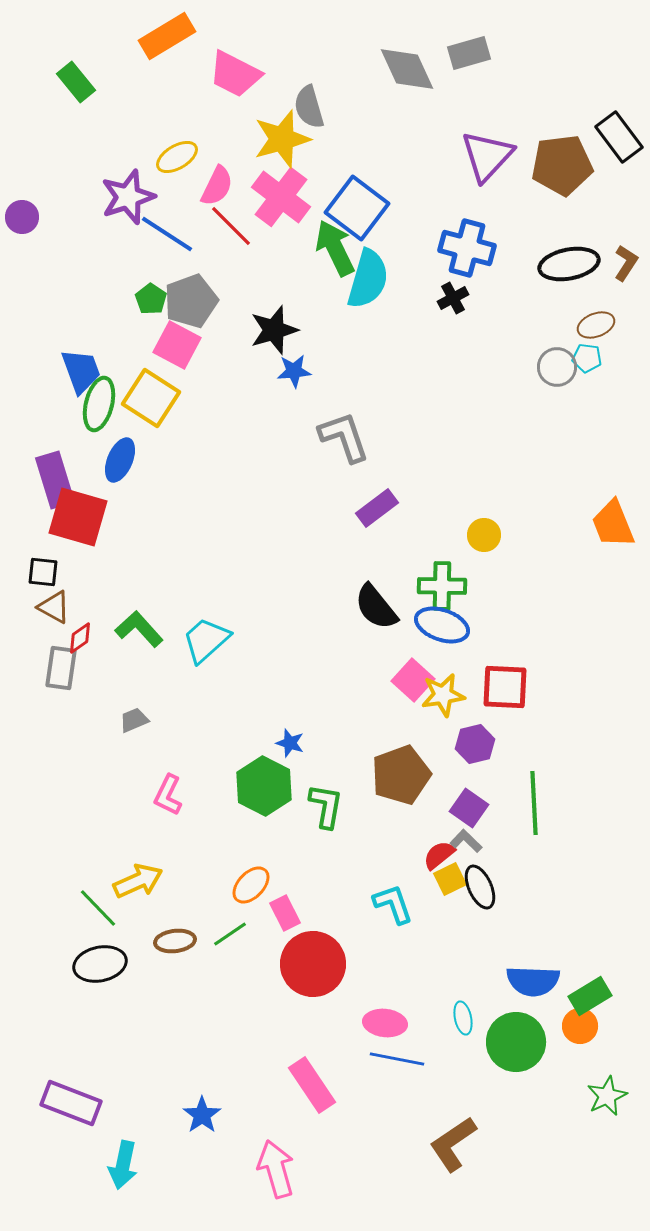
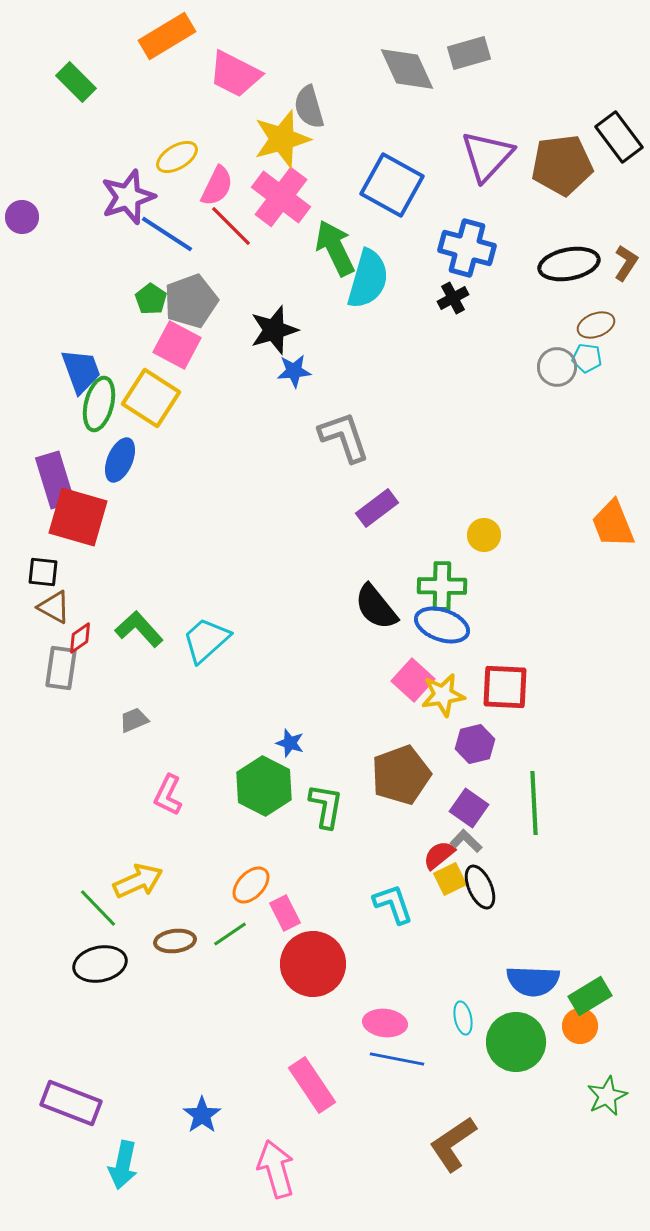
green rectangle at (76, 82): rotated 6 degrees counterclockwise
blue square at (357, 208): moved 35 px right, 23 px up; rotated 8 degrees counterclockwise
